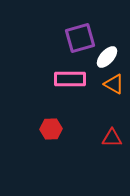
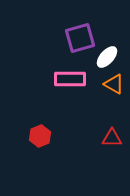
red hexagon: moved 11 px left, 7 px down; rotated 20 degrees counterclockwise
